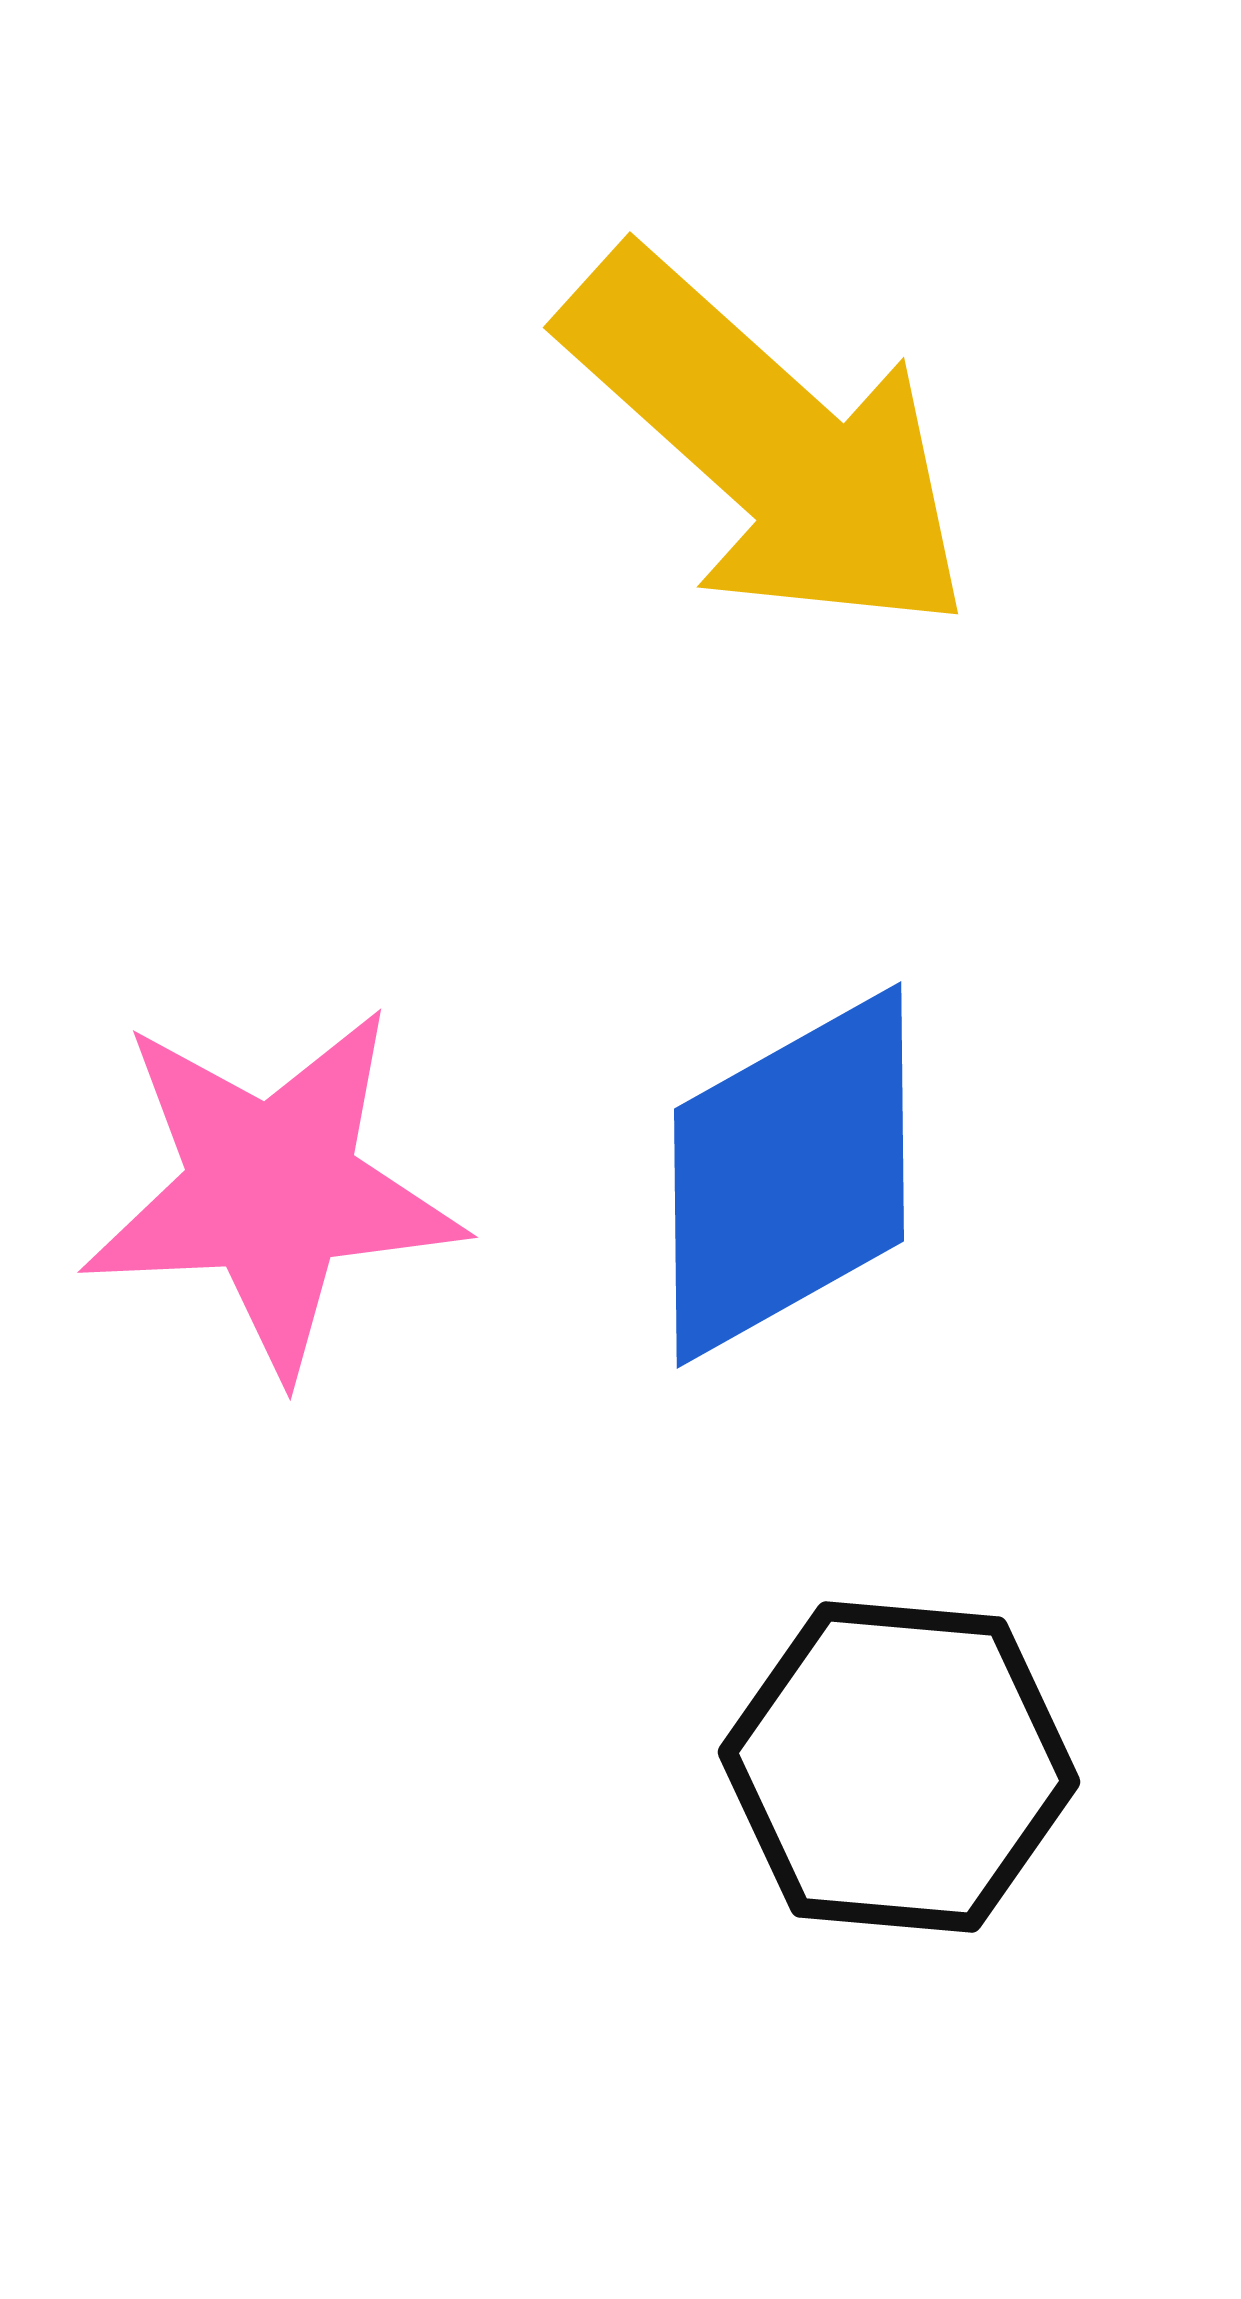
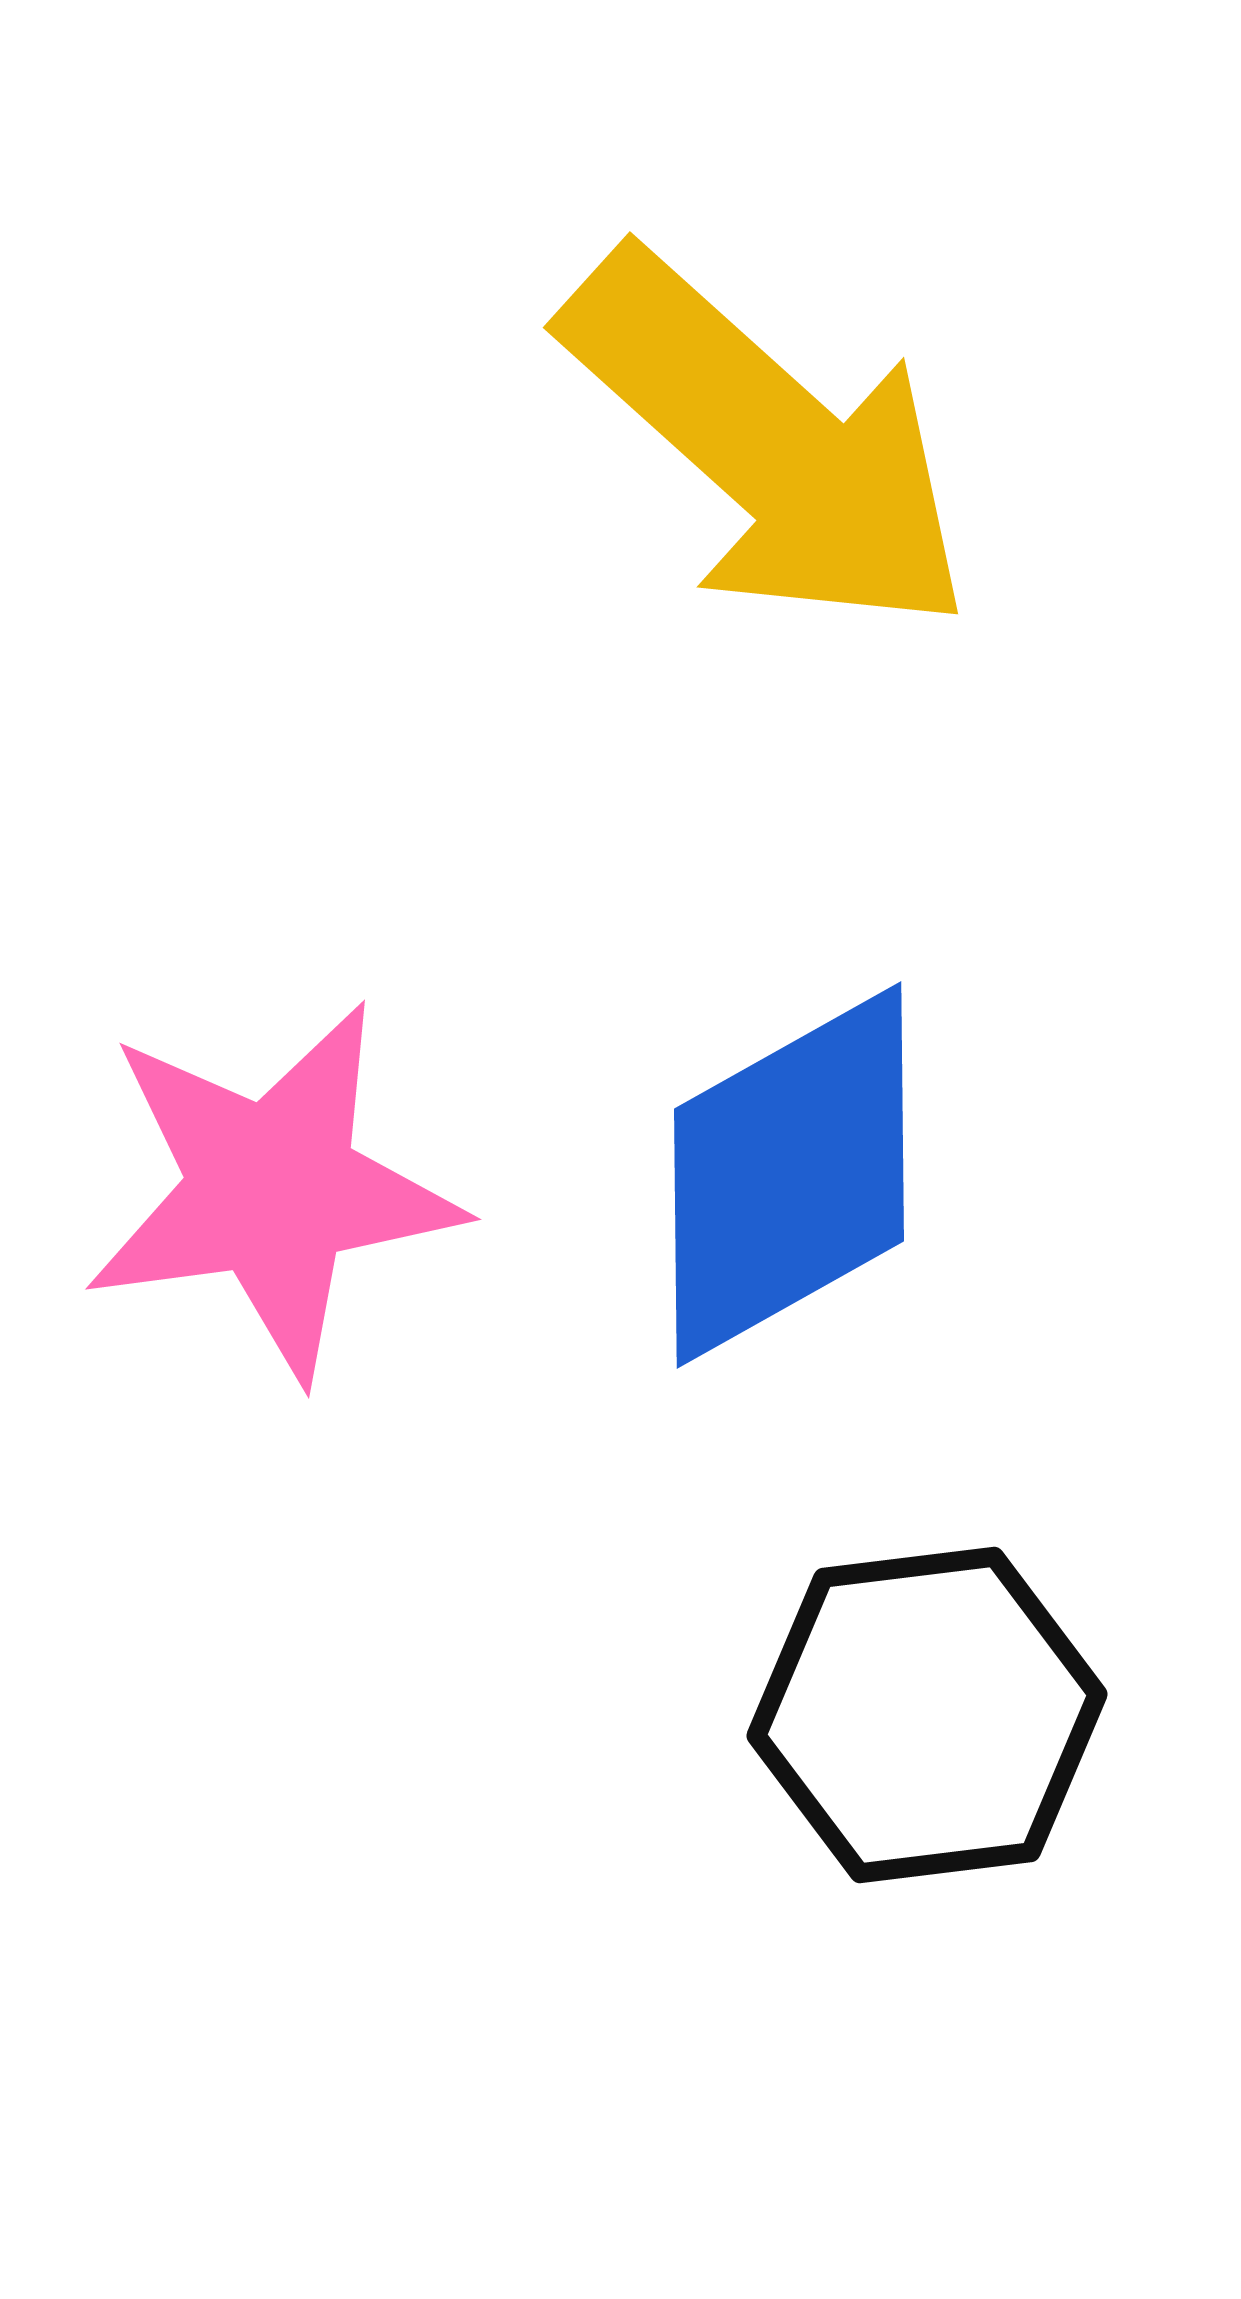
pink star: rotated 5 degrees counterclockwise
black hexagon: moved 28 px right, 52 px up; rotated 12 degrees counterclockwise
